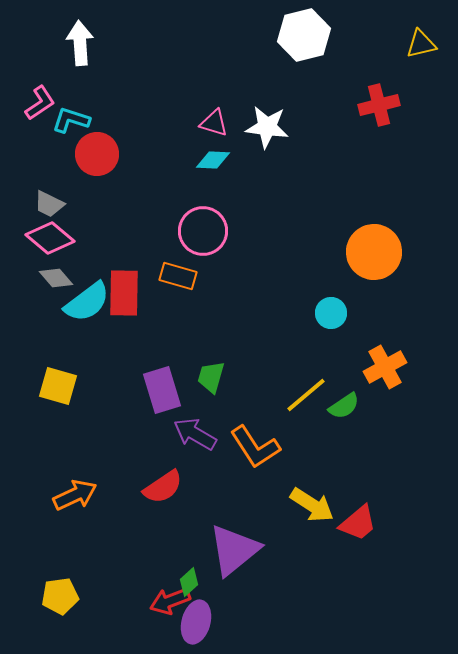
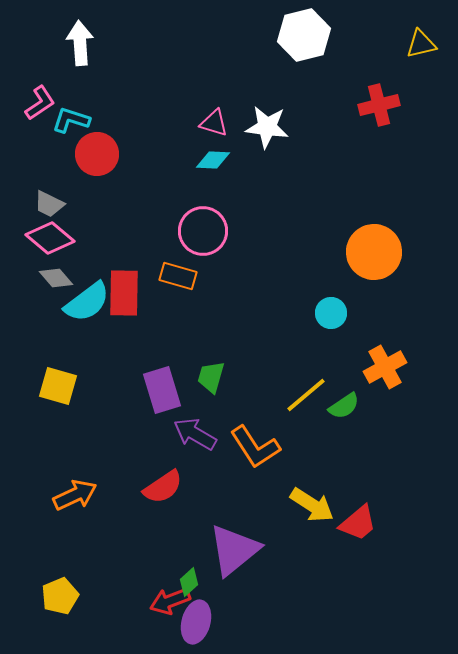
yellow pentagon: rotated 15 degrees counterclockwise
